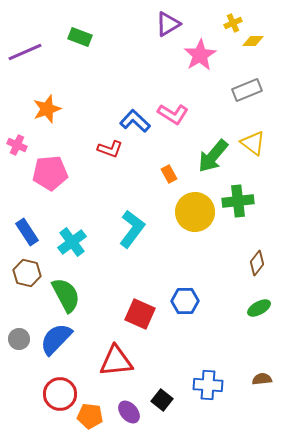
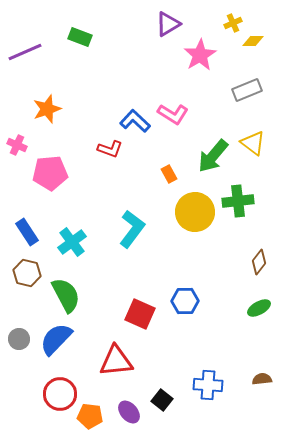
brown diamond: moved 2 px right, 1 px up
